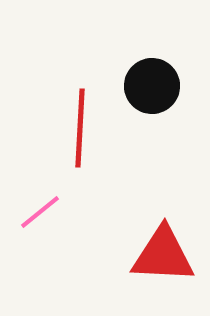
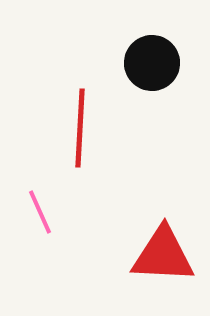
black circle: moved 23 px up
pink line: rotated 75 degrees counterclockwise
